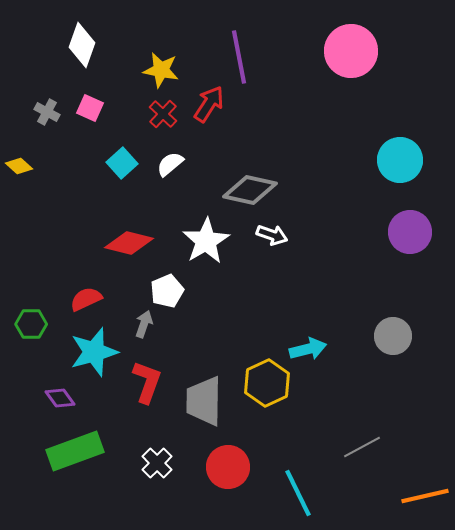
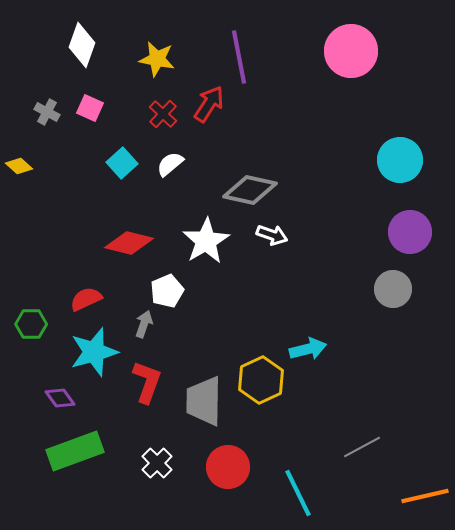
yellow star: moved 4 px left, 11 px up
gray circle: moved 47 px up
yellow hexagon: moved 6 px left, 3 px up
